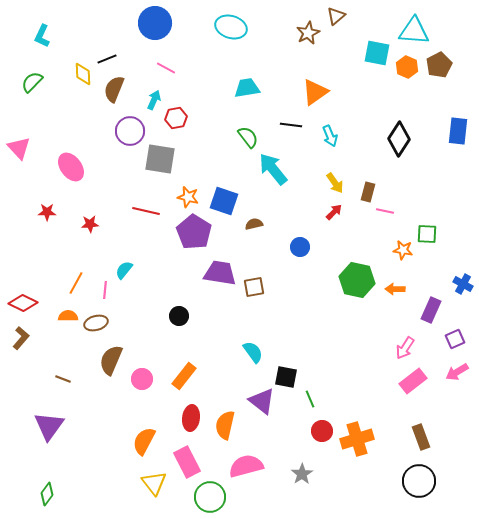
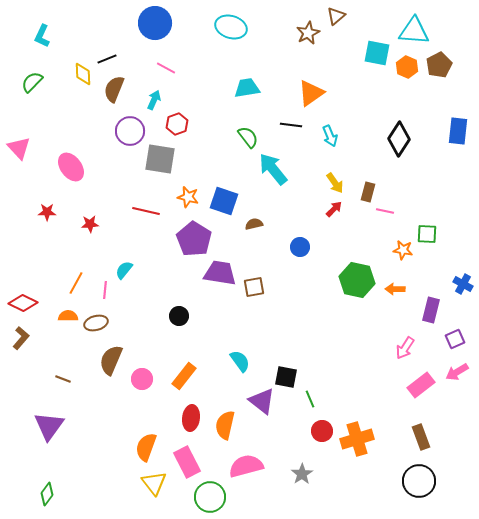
orange triangle at (315, 92): moved 4 px left, 1 px down
red hexagon at (176, 118): moved 1 px right, 6 px down; rotated 10 degrees counterclockwise
red arrow at (334, 212): moved 3 px up
purple pentagon at (194, 232): moved 7 px down
purple rectangle at (431, 310): rotated 10 degrees counterclockwise
cyan semicircle at (253, 352): moved 13 px left, 9 px down
pink rectangle at (413, 381): moved 8 px right, 4 px down
orange semicircle at (144, 441): moved 2 px right, 6 px down; rotated 8 degrees counterclockwise
